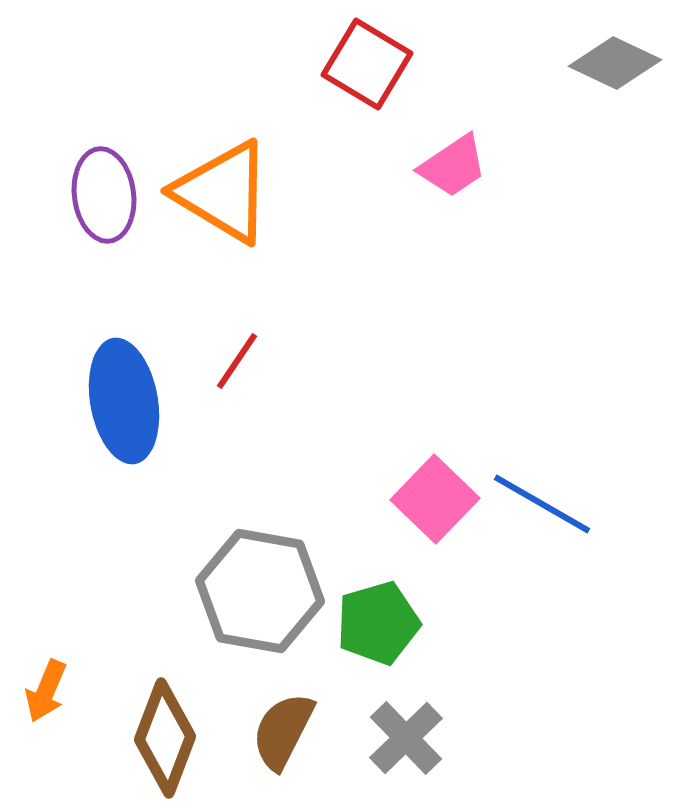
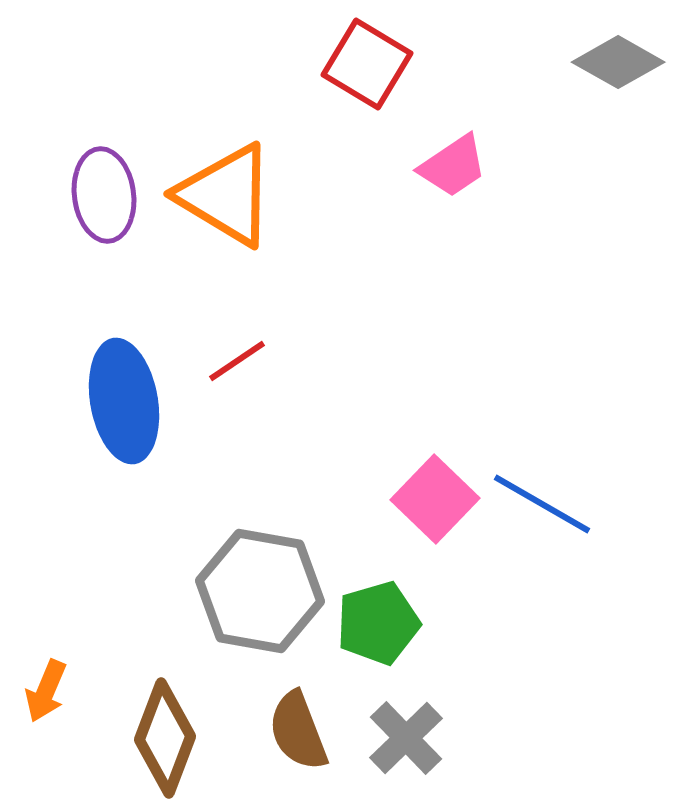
gray diamond: moved 3 px right, 1 px up; rotated 4 degrees clockwise
orange triangle: moved 3 px right, 3 px down
red line: rotated 22 degrees clockwise
brown semicircle: moved 15 px right; rotated 48 degrees counterclockwise
